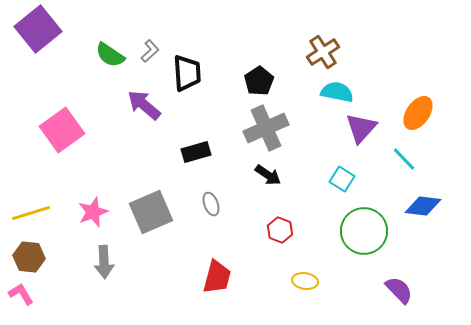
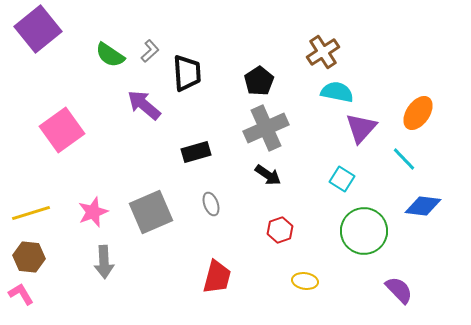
red hexagon: rotated 20 degrees clockwise
